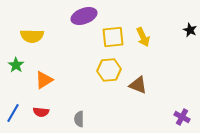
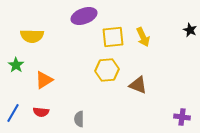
yellow hexagon: moved 2 px left
purple cross: rotated 21 degrees counterclockwise
